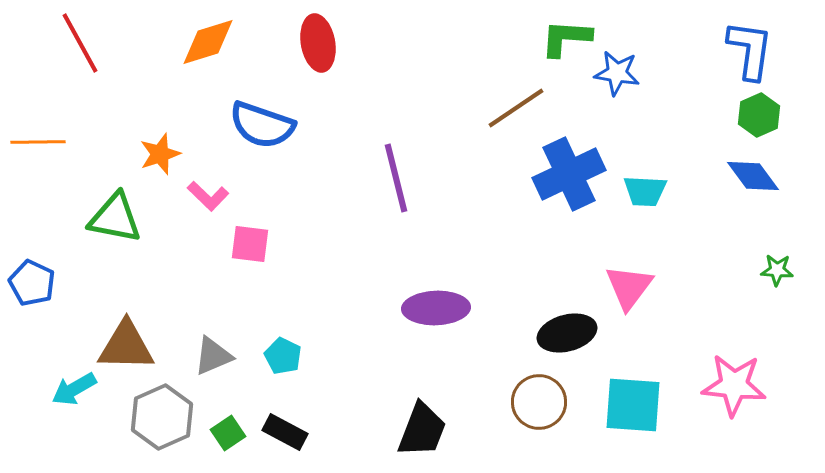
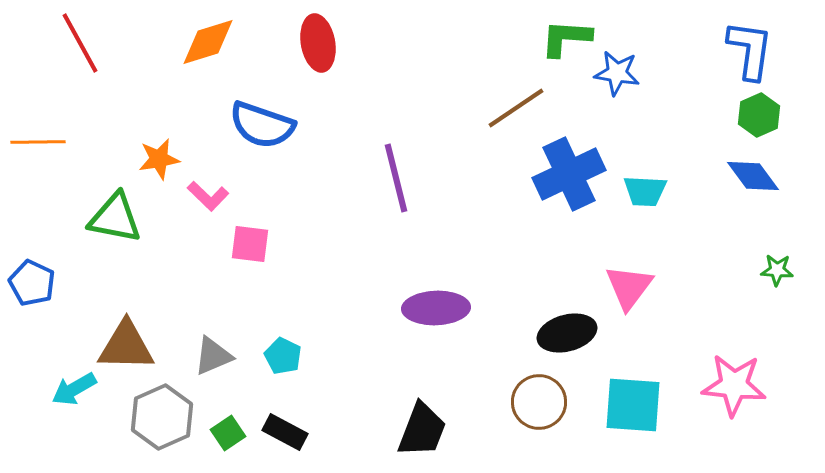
orange star: moved 1 px left, 5 px down; rotated 9 degrees clockwise
